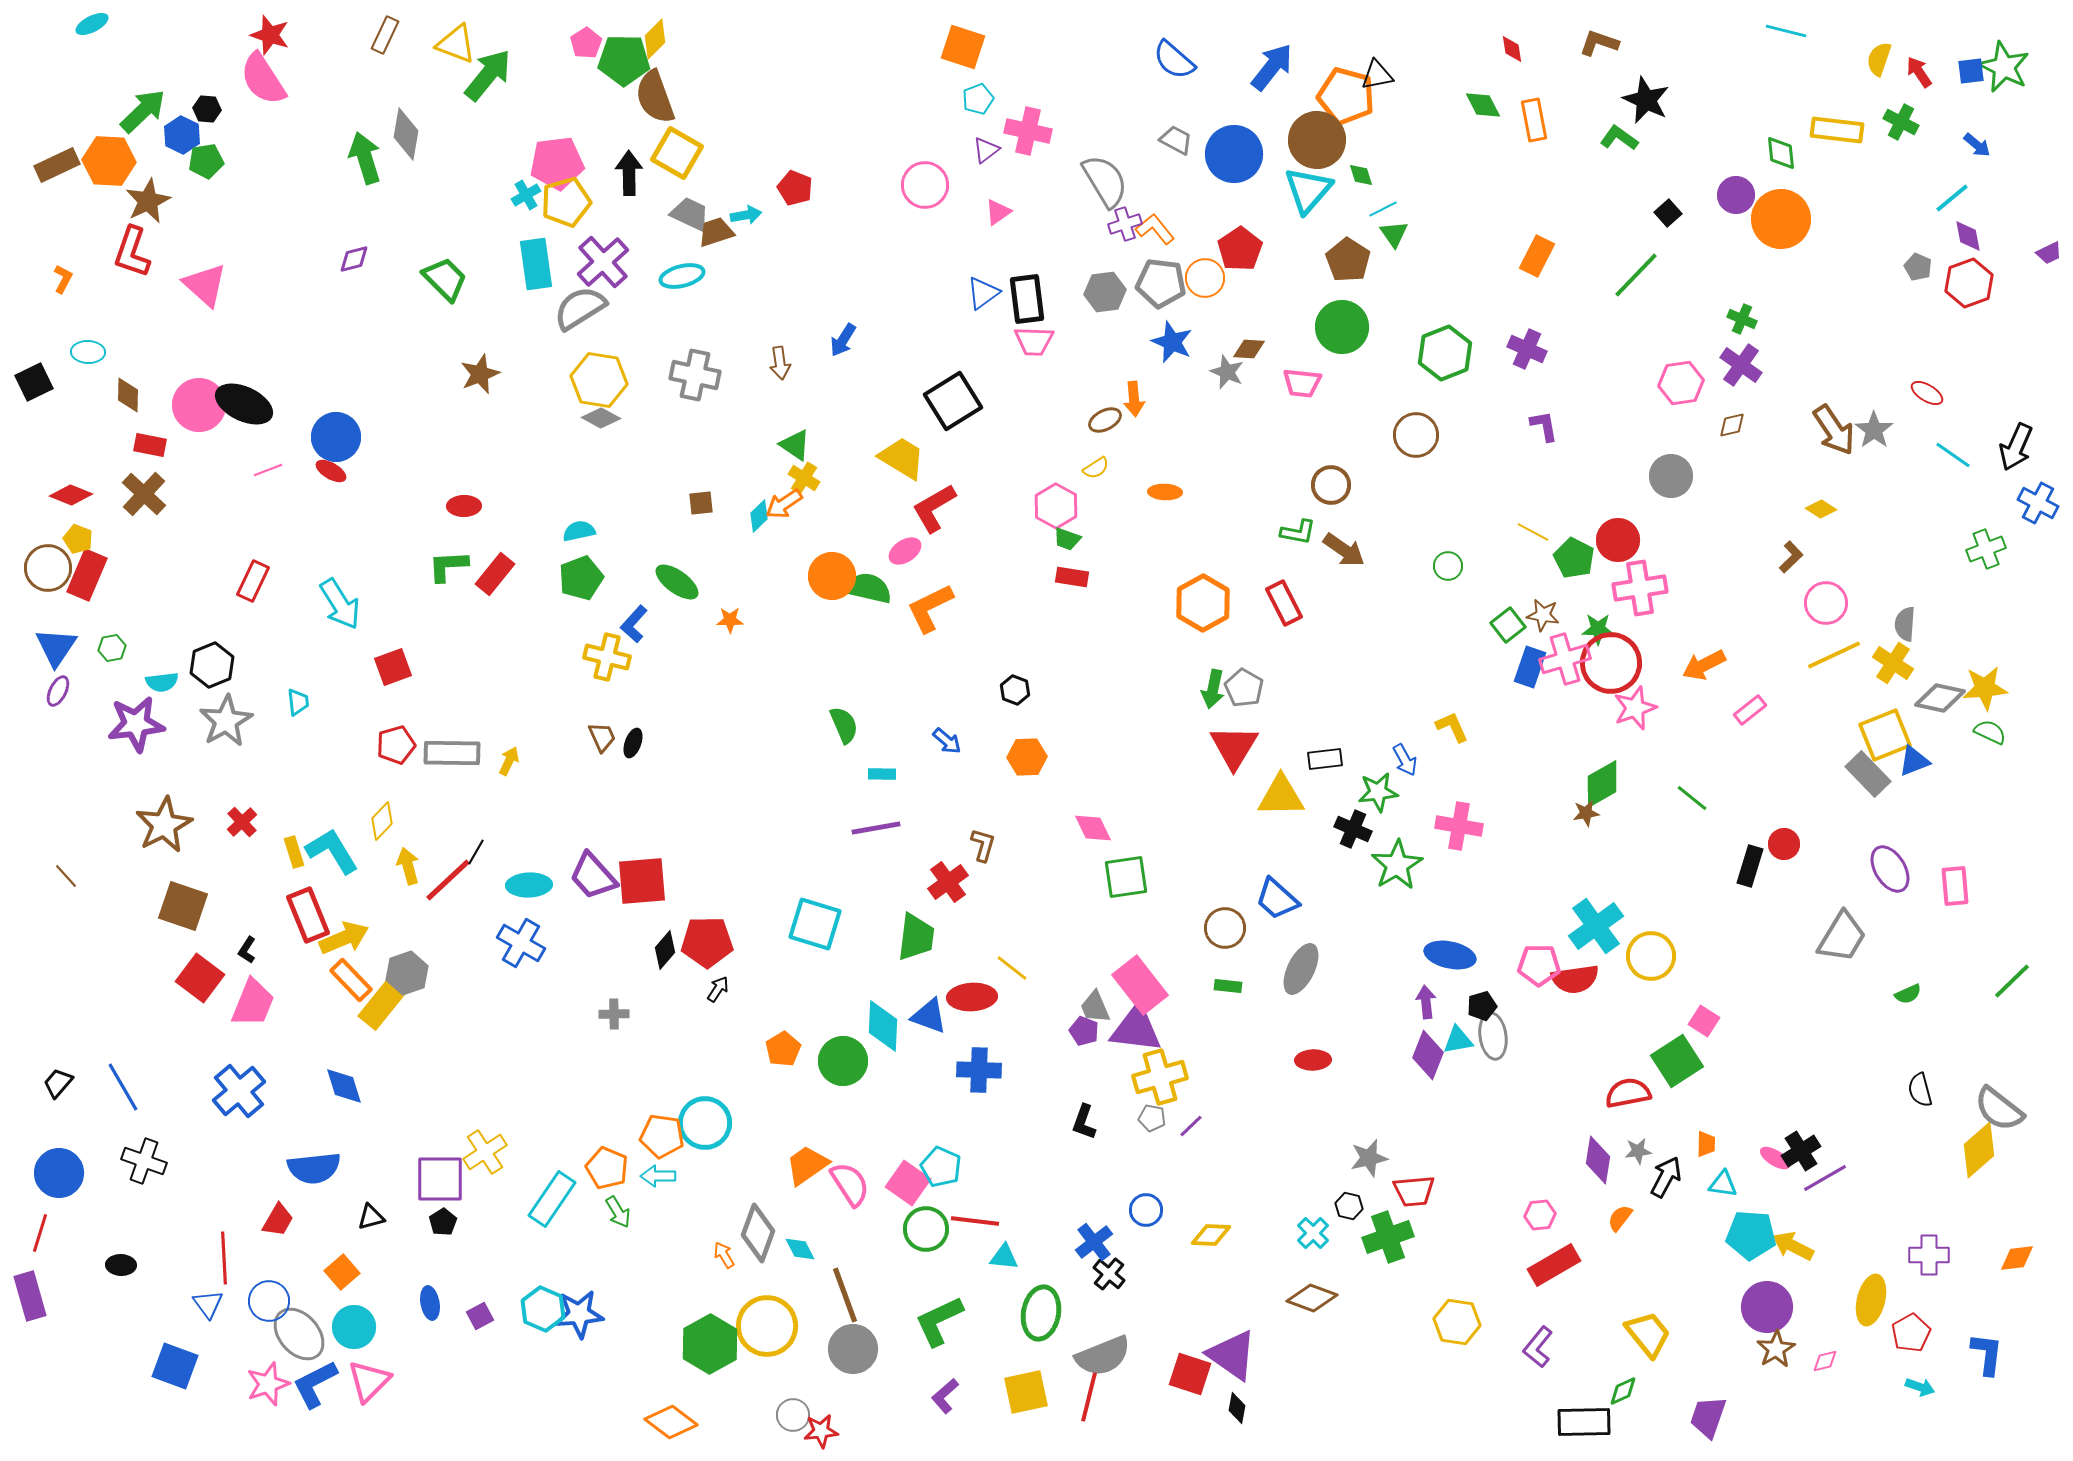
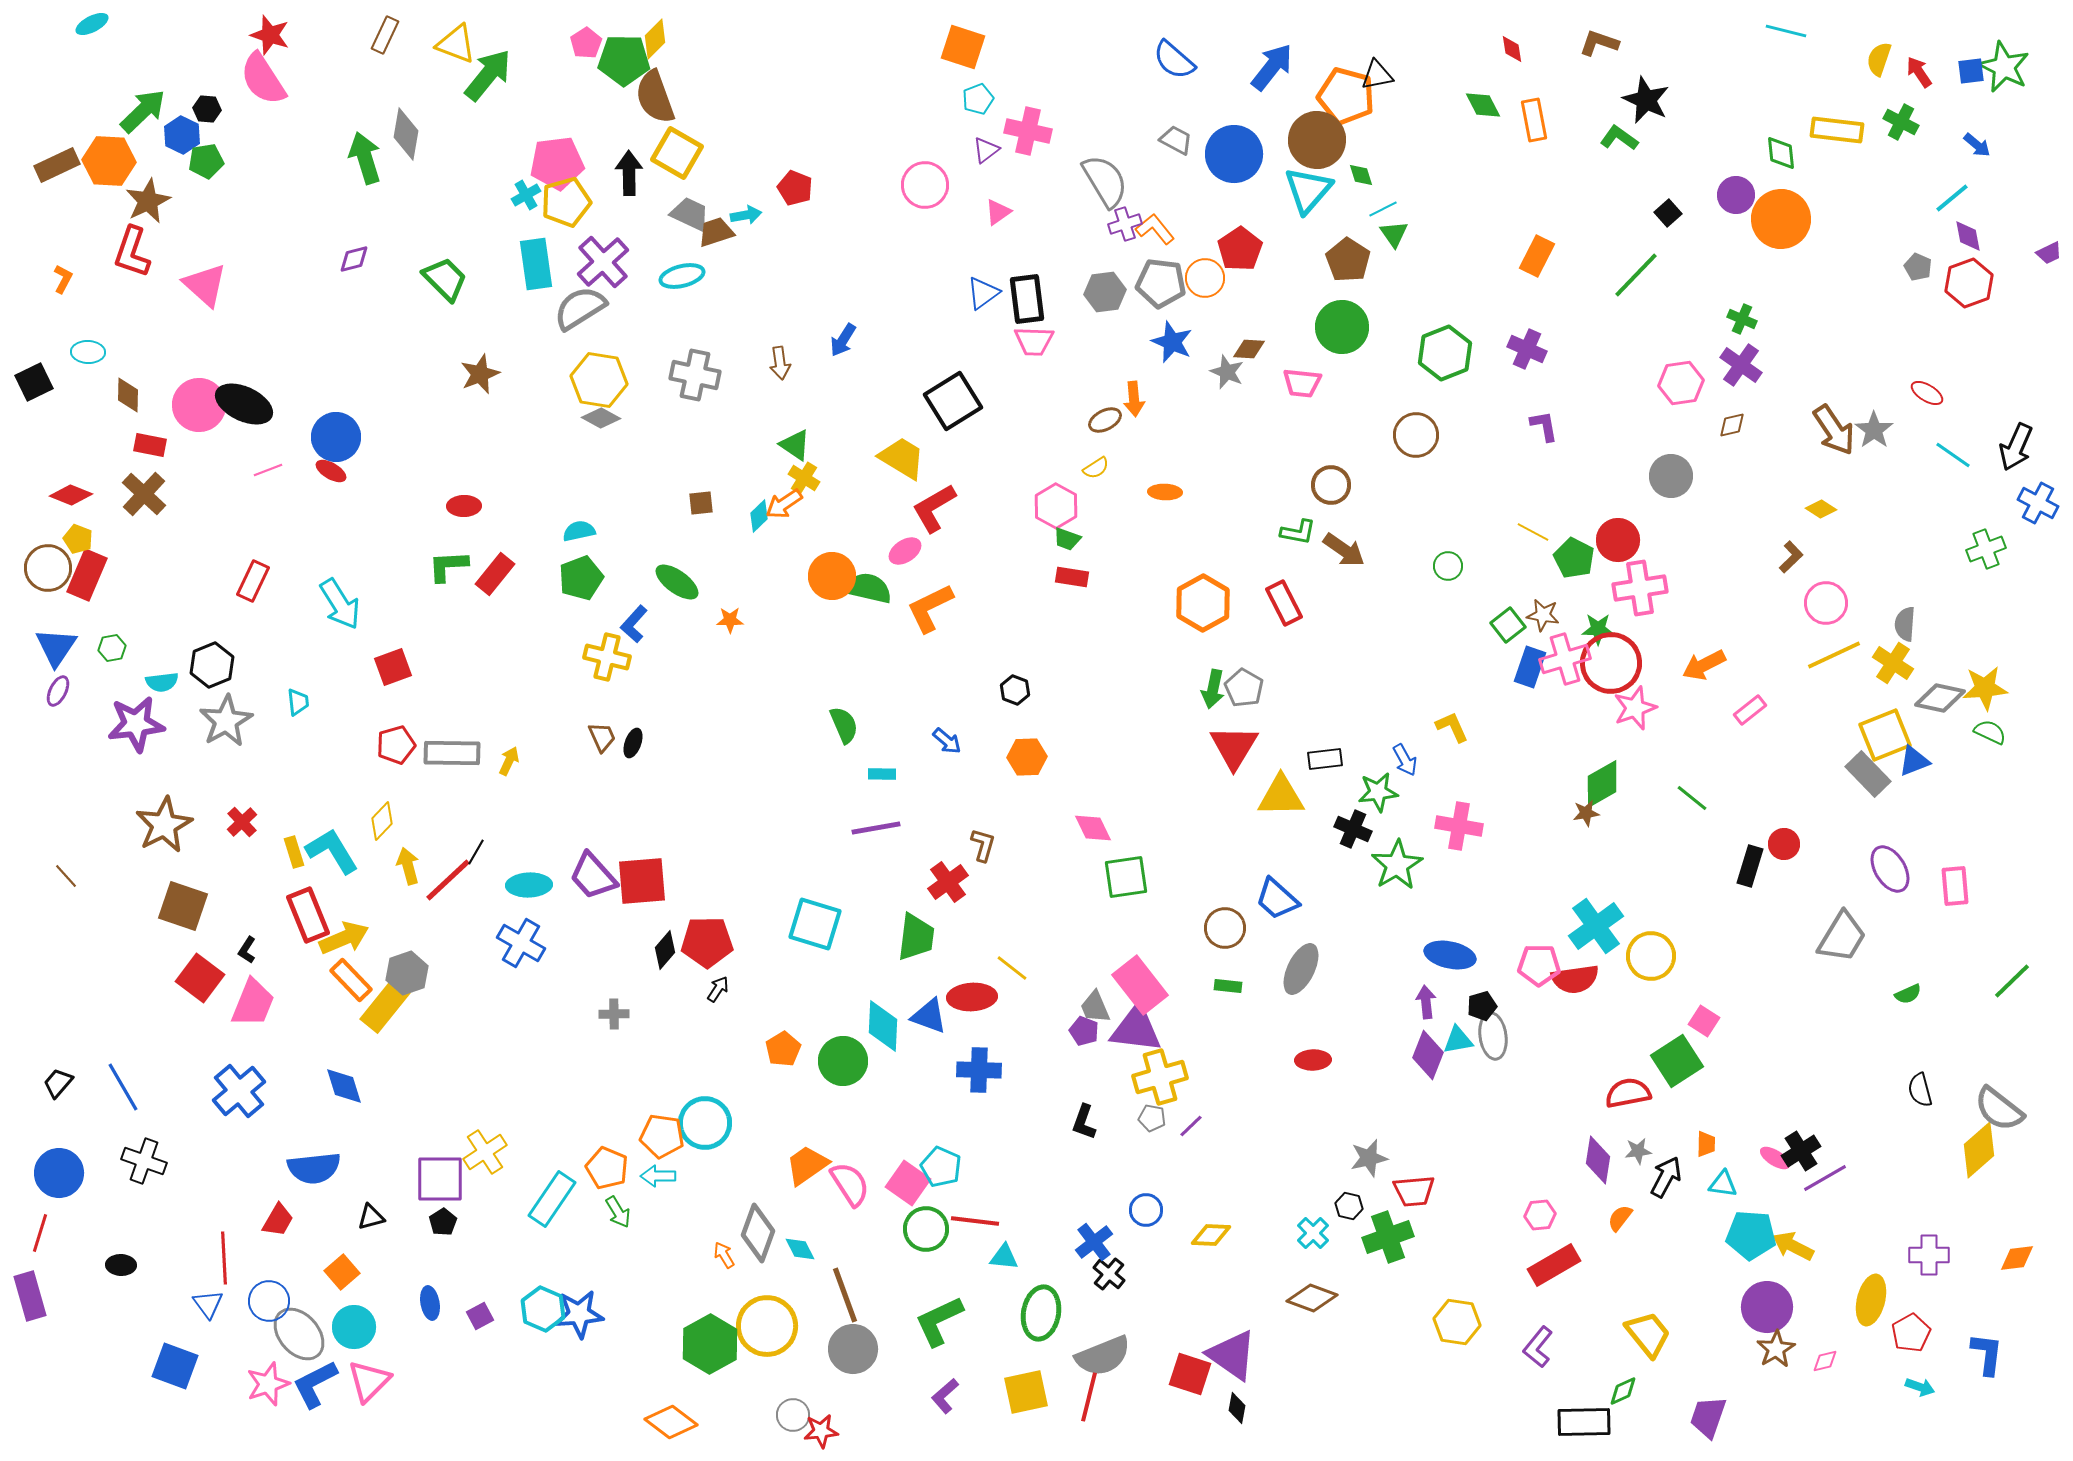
yellow rectangle at (383, 1003): moved 2 px right, 3 px down
